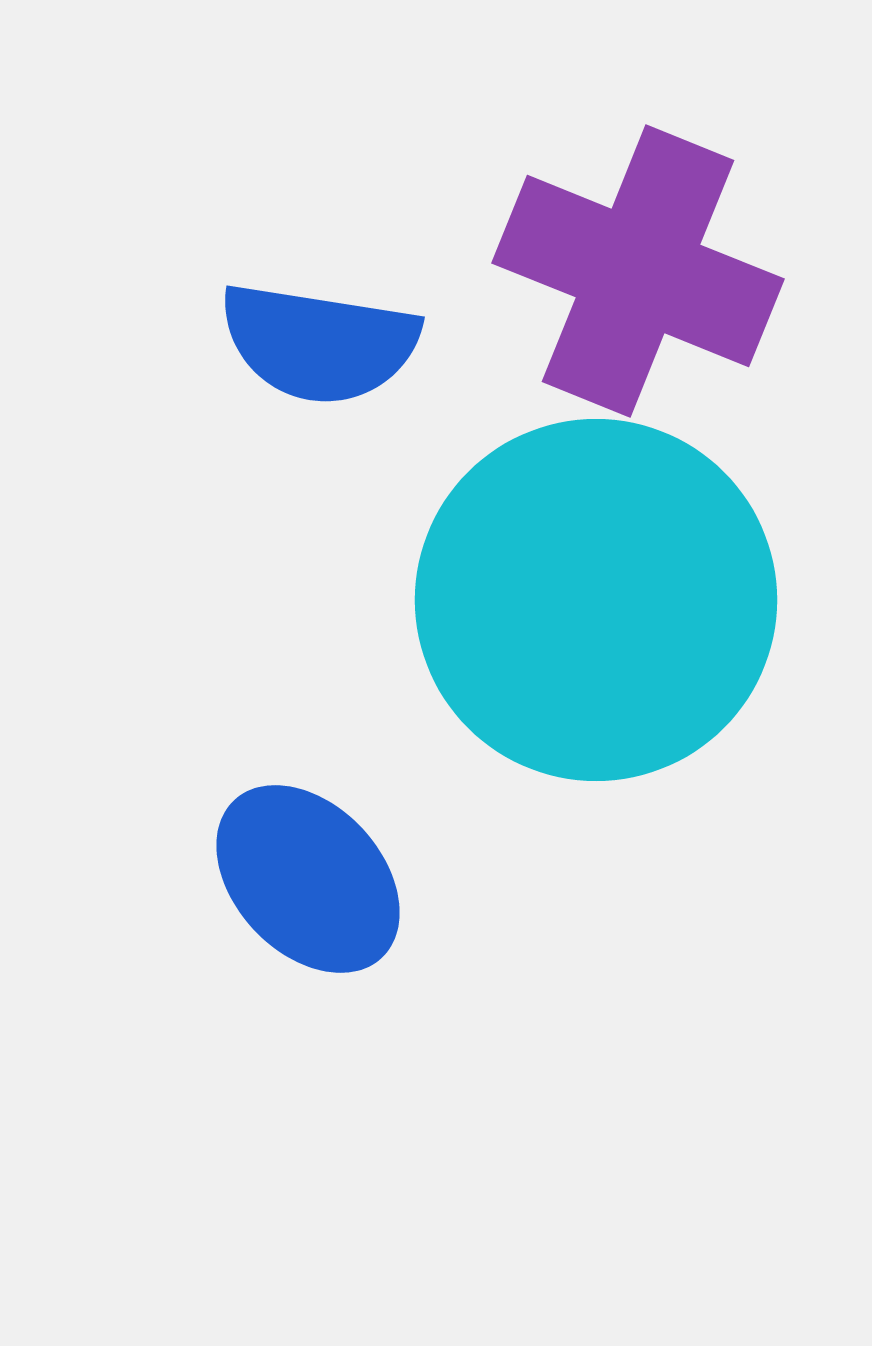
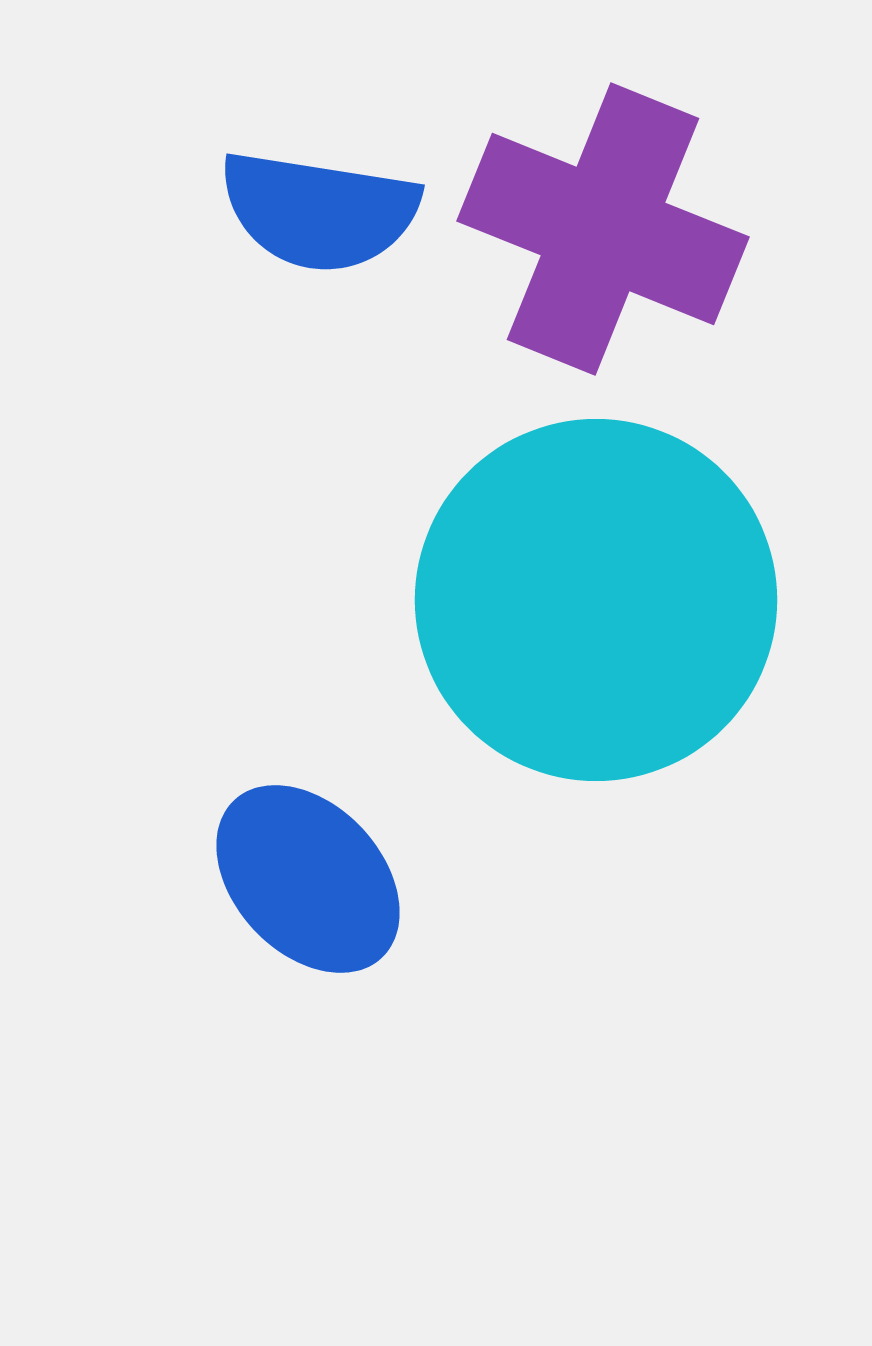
purple cross: moved 35 px left, 42 px up
blue semicircle: moved 132 px up
